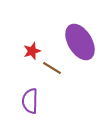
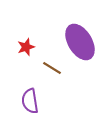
red star: moved 6 px left, 4 px up
purple semicircle: rotated 10 degrees counterclockwise
